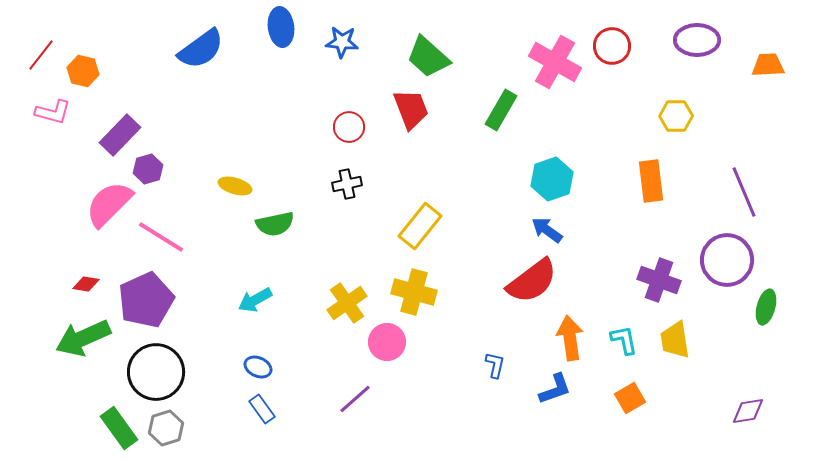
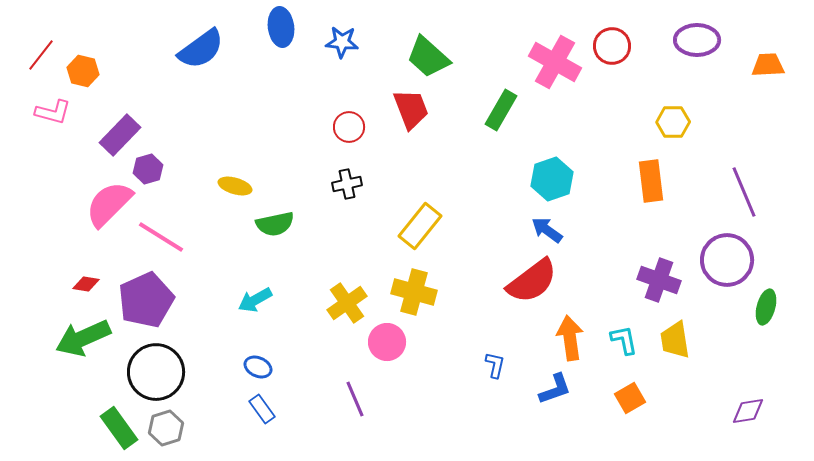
yellow hexagon at (676, 116): moved 3 px left, 6 px down
purple line at (355, 399): rotated 72 degrees counterclockwise
